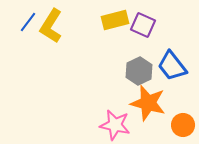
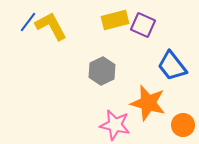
yellow L-shape: rotated 120 degrees clockwise
gray hexagon: moved 37 px left
